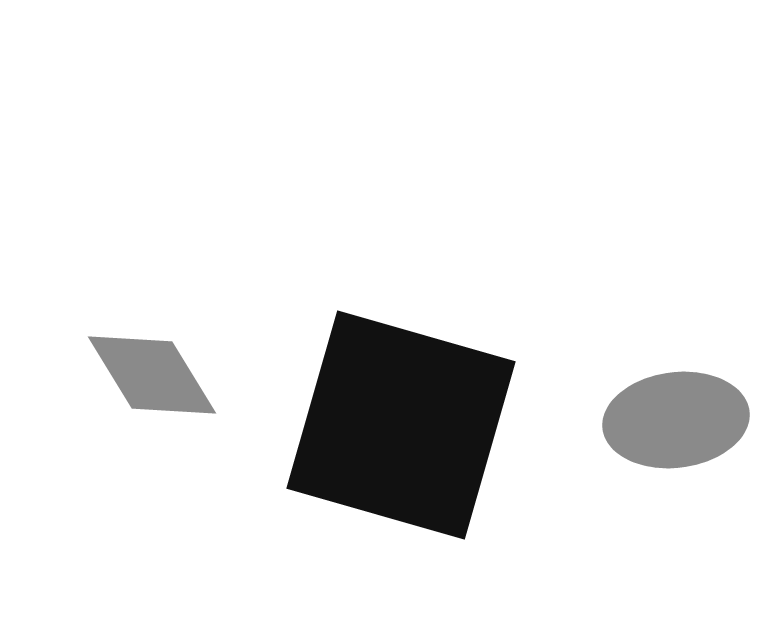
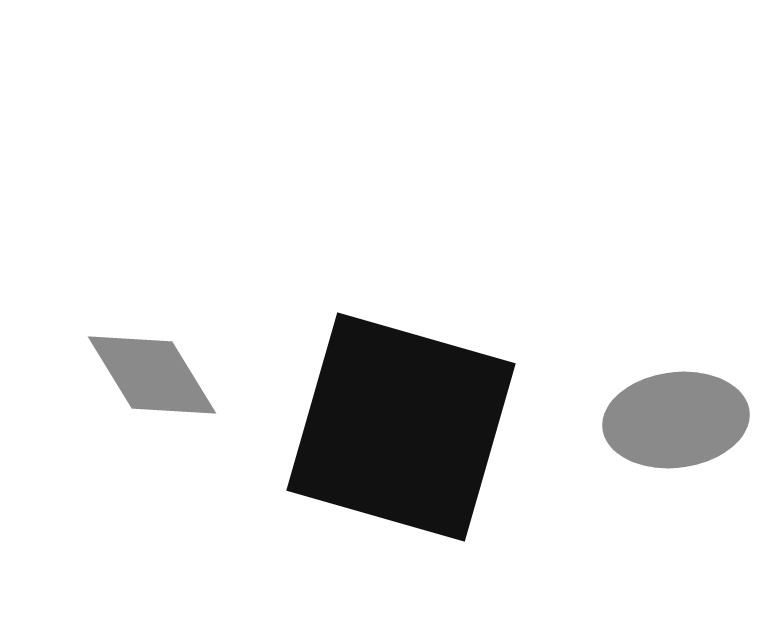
black square: moved 2 px down
